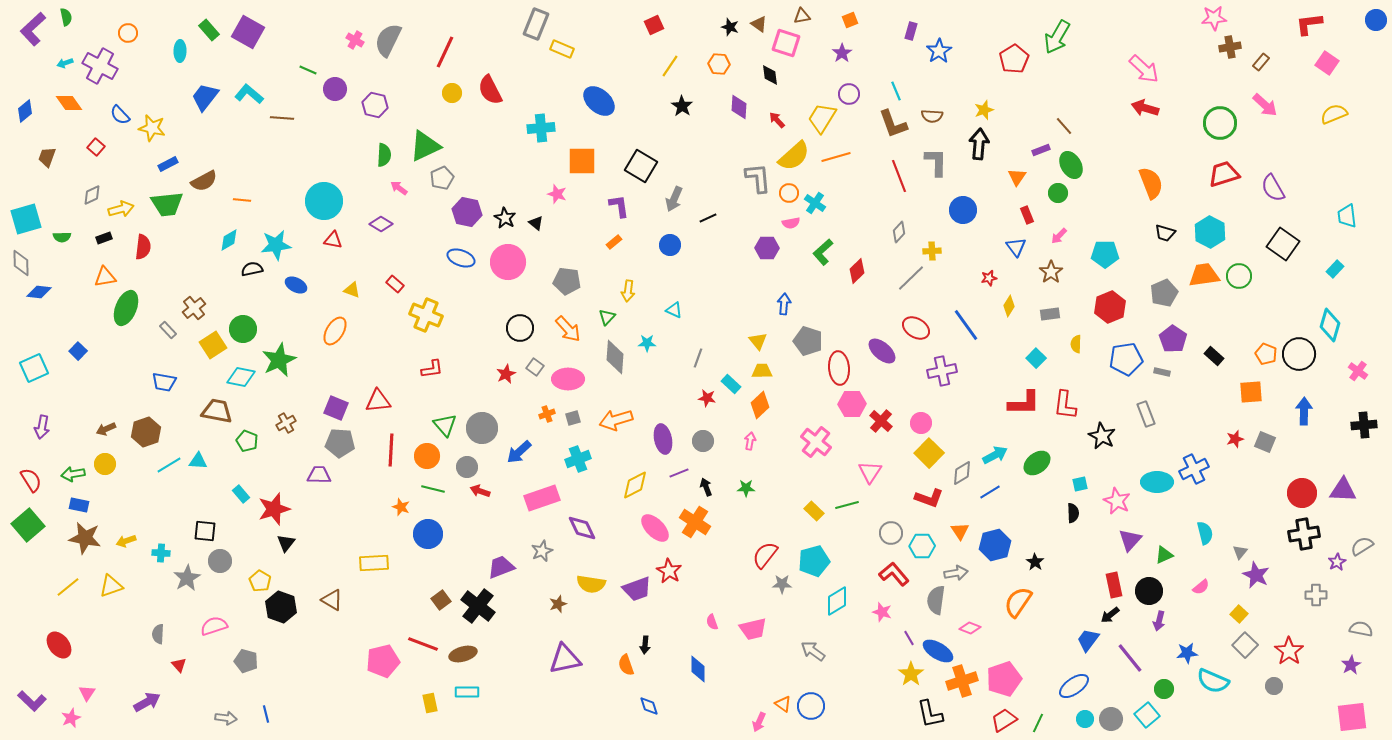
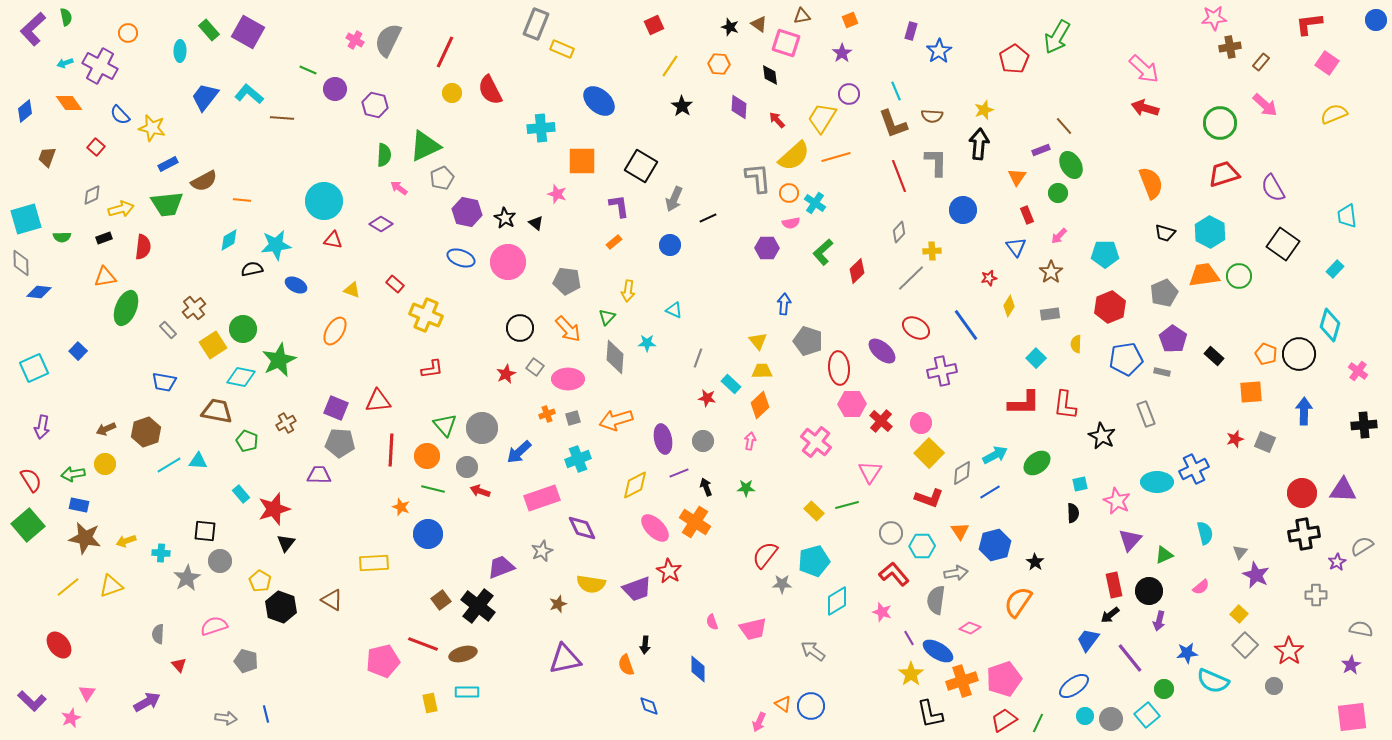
cyan circle at (1085, 719): moved 3 px up
